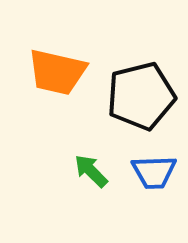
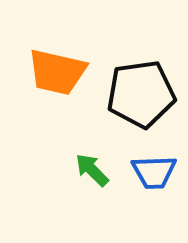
black pentagon: moved 2 px up; rotated 6 degrees clockwise
green arrow: moved 1 px right, 1 px up
